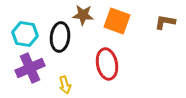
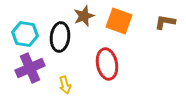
brown star: moved 1 px right, 1 px down; rotated 25 degrees counterclockwise
orange square: moved 2 px right
